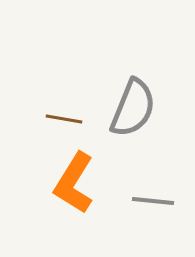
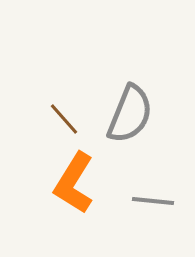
gray semicircle: moved 3 px left, 6 px down
brown line: rotated 39 degrees clockwise
